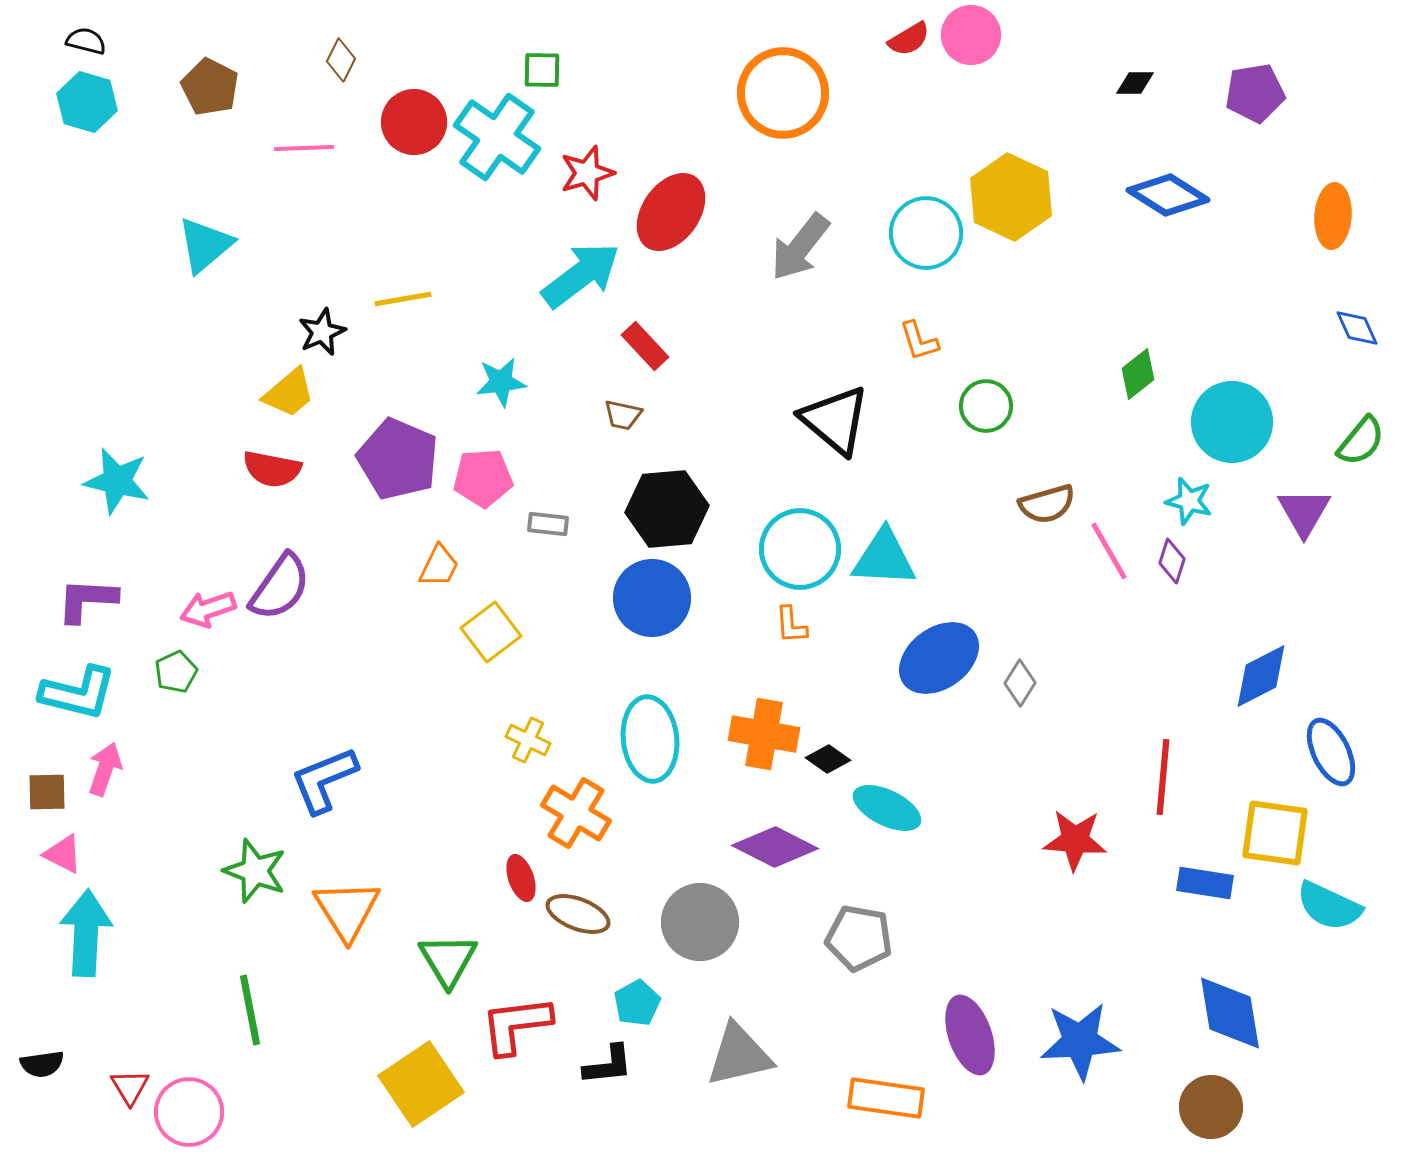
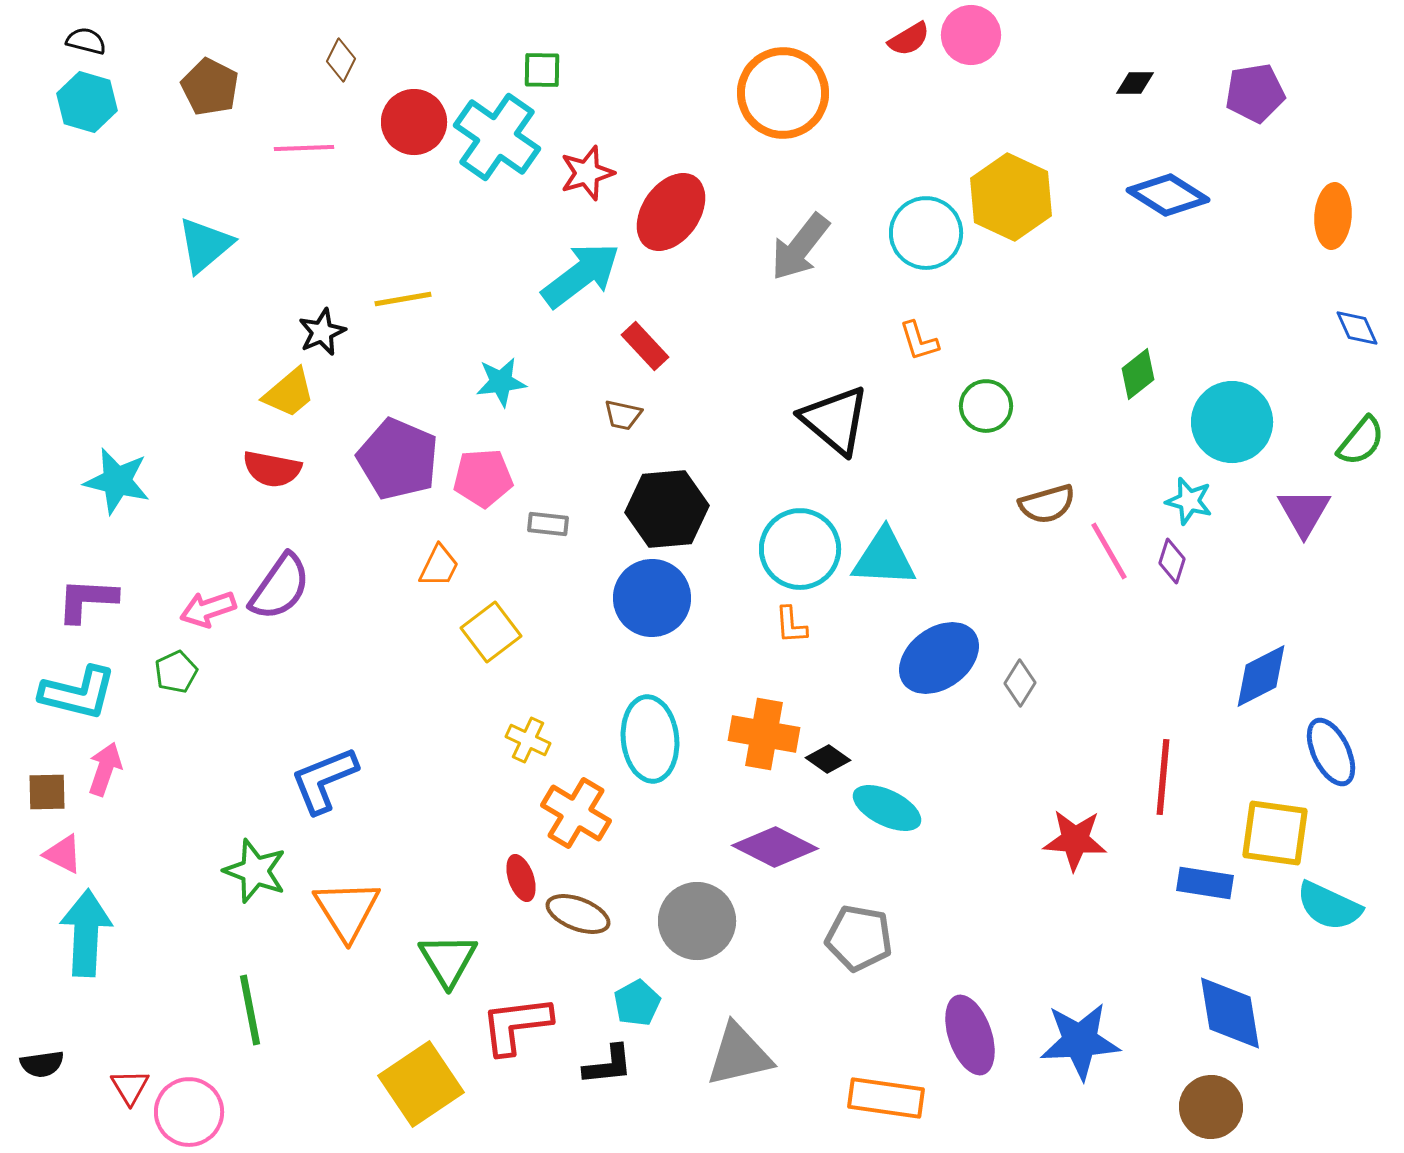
gray circle at (700, 922): moved 3 px left, 1 px up
